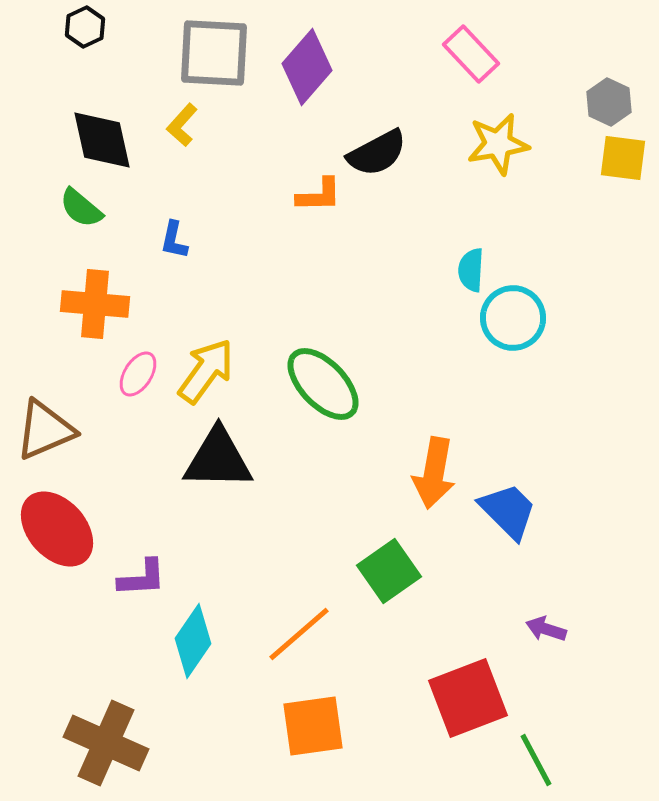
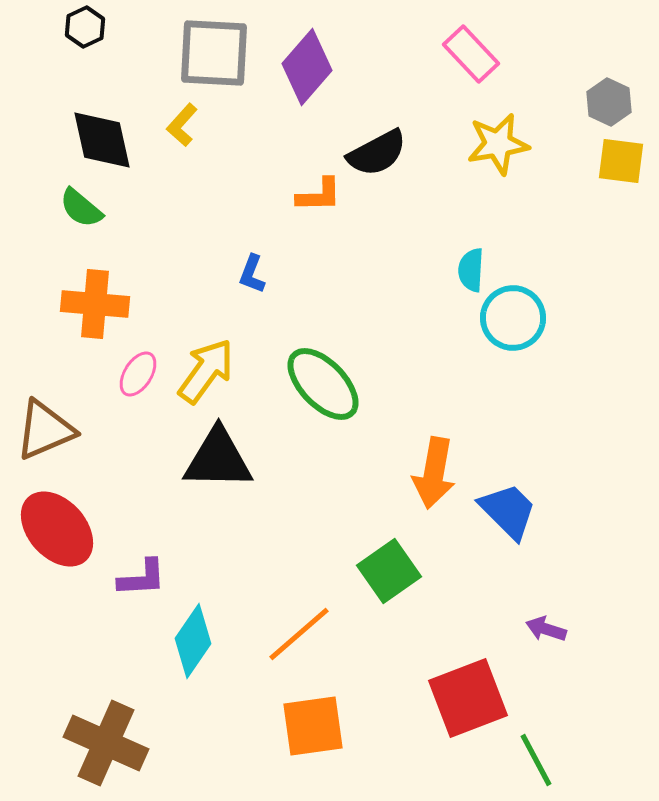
yellow square: moved 2 px left, 3 px down
blue L-shape: moved 78 px right, 34 px down; rotated 9 degrees clockwise
